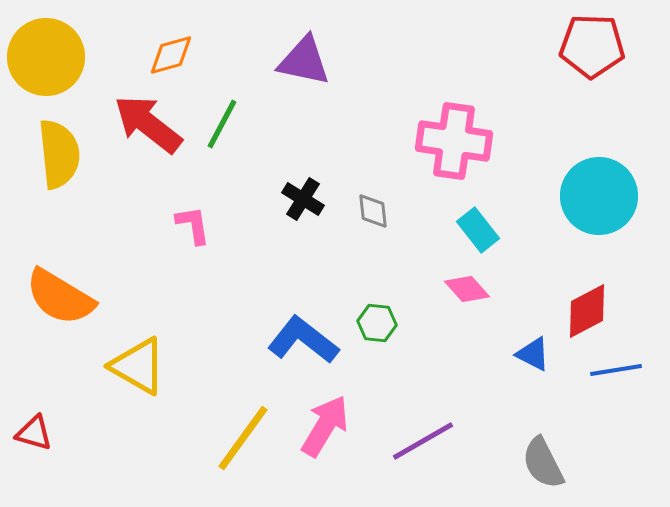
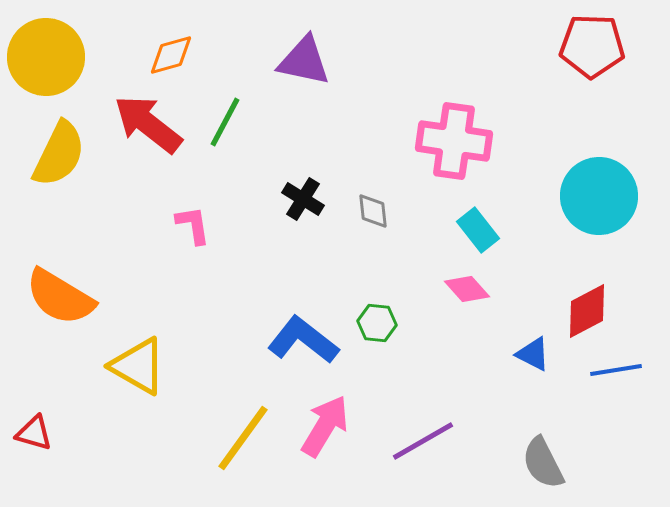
green line: moved 3 px right, 2 px up
yellow semicircle: rotated 32 degrees clockwise
